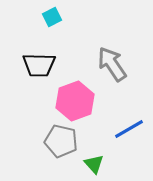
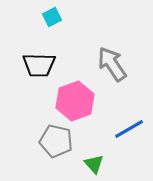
gray pentagon: moved 5 px left
